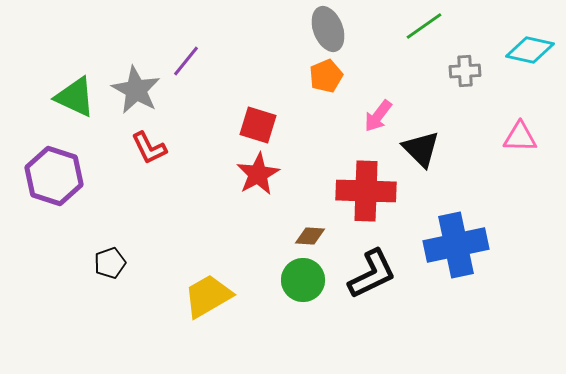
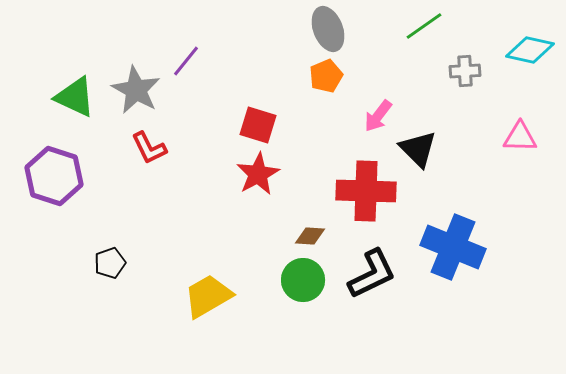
black triangle: moved 3 px left
blue cross: moved 3 px left, 2 px down; rotated 34 degrees clockwise
